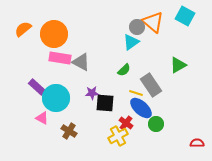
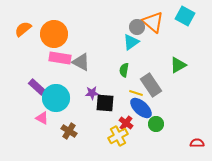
green semicircle: rotated 144 degrees clockwise
